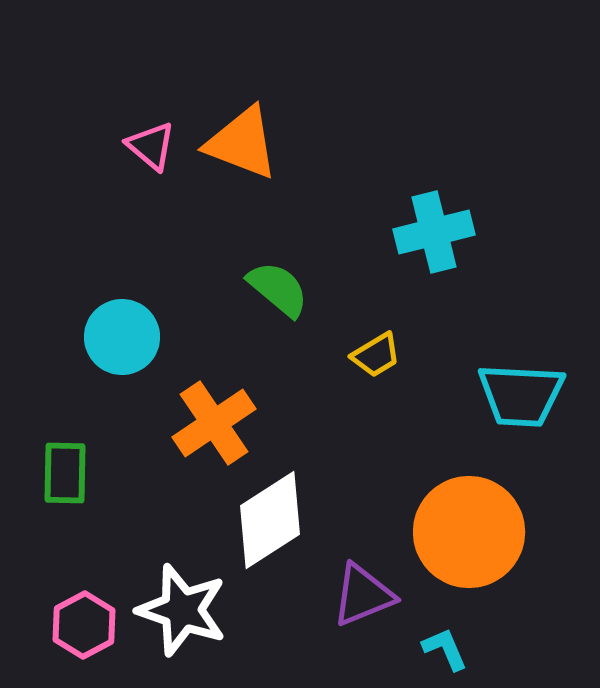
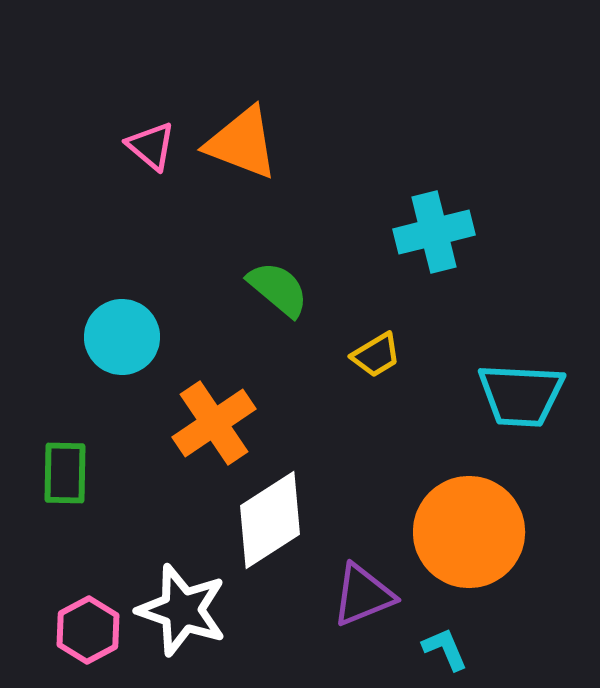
pink hexagon: moved 4 px right, 5 px down
